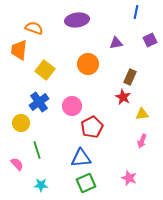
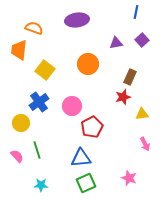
purple square: moved 8 px left; rotated 16 degrees counterclockwise
red star: rotated 28 degrees clockwise
pink arrow: moved 3 px right, 3 px down; rotated 48 degrees counterclockwise
pink semicircle: moved 8 px up
